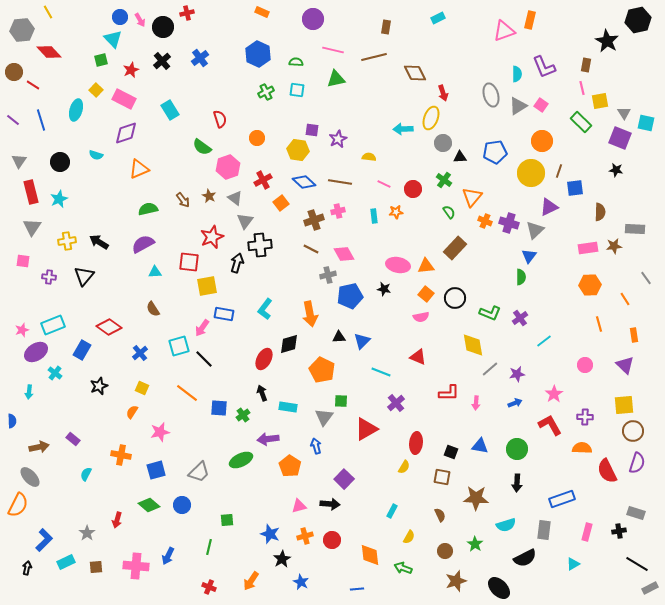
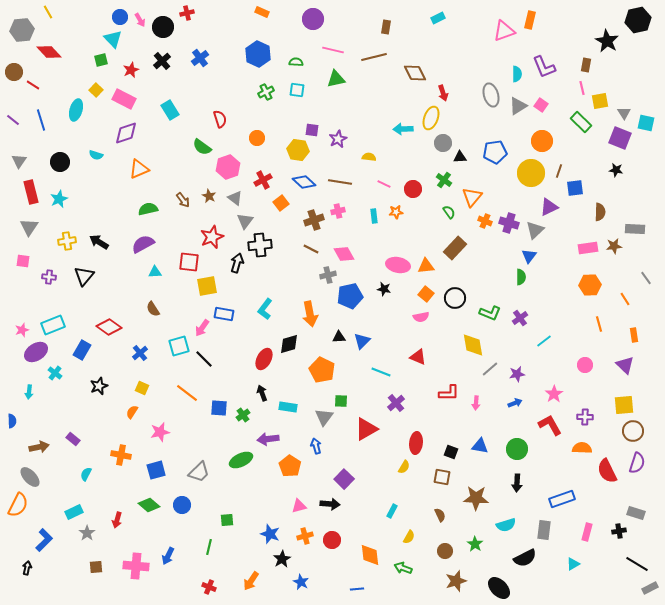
gray triangle at (32, 227): moved 3 px left
cyan rectangle at (66, 562): moved 8 px right, 50 px up
